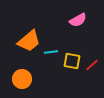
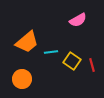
orange trapezoid: moved 2 px left, 1 px down
yellow square: rotated 24 degrees clockwise
red line: rotated 64 degrees counterclockwise
